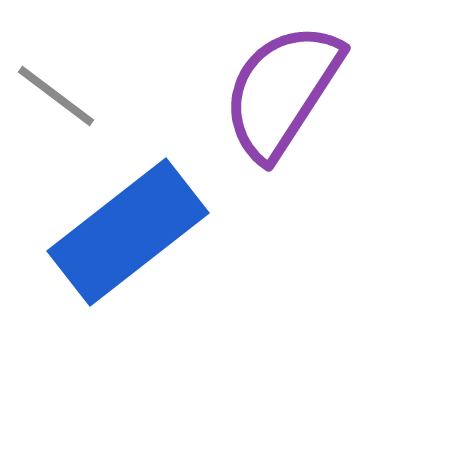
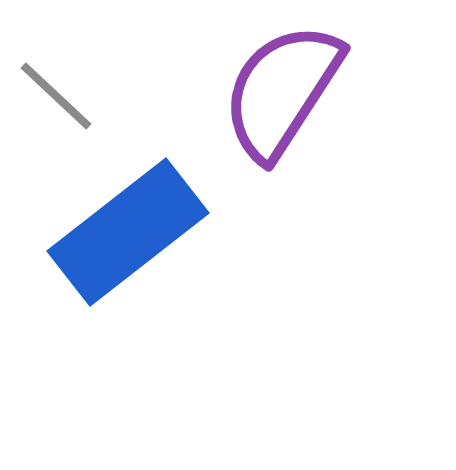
gray line: rotated 6 degrees clockwise
